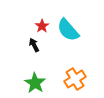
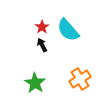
red star: moved 1 px down
black arrow: moved 8 px right
orange cross: moved 5 px right
